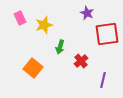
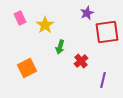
purple star: rotated 24 degrees clockwise
yellow star: moved 1 px right; rotated 18 degrees counterclockwise
red square: moved 2 px up
orange square: moved 6 px left; rotated 24 degrees clockwise
